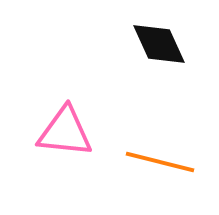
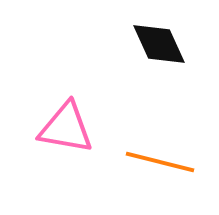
pink triangle: moved 1 px right, 4 px up; rotated 4 degrees clockwise
